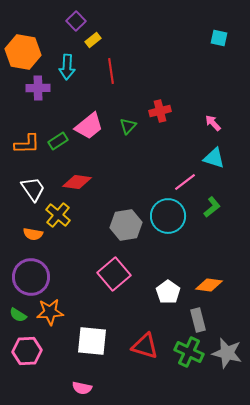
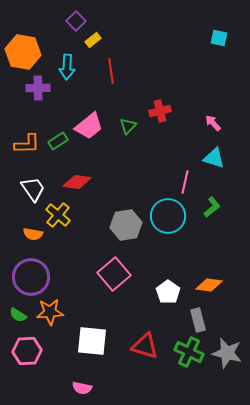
pink line: rotated 40 degrees counterclockwise
